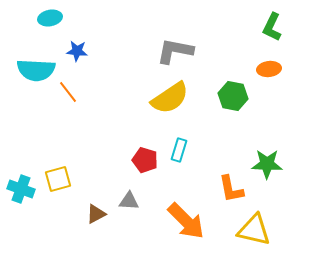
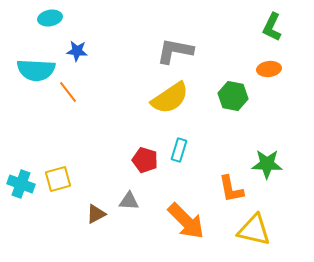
cyan cross: moved 5 px up
